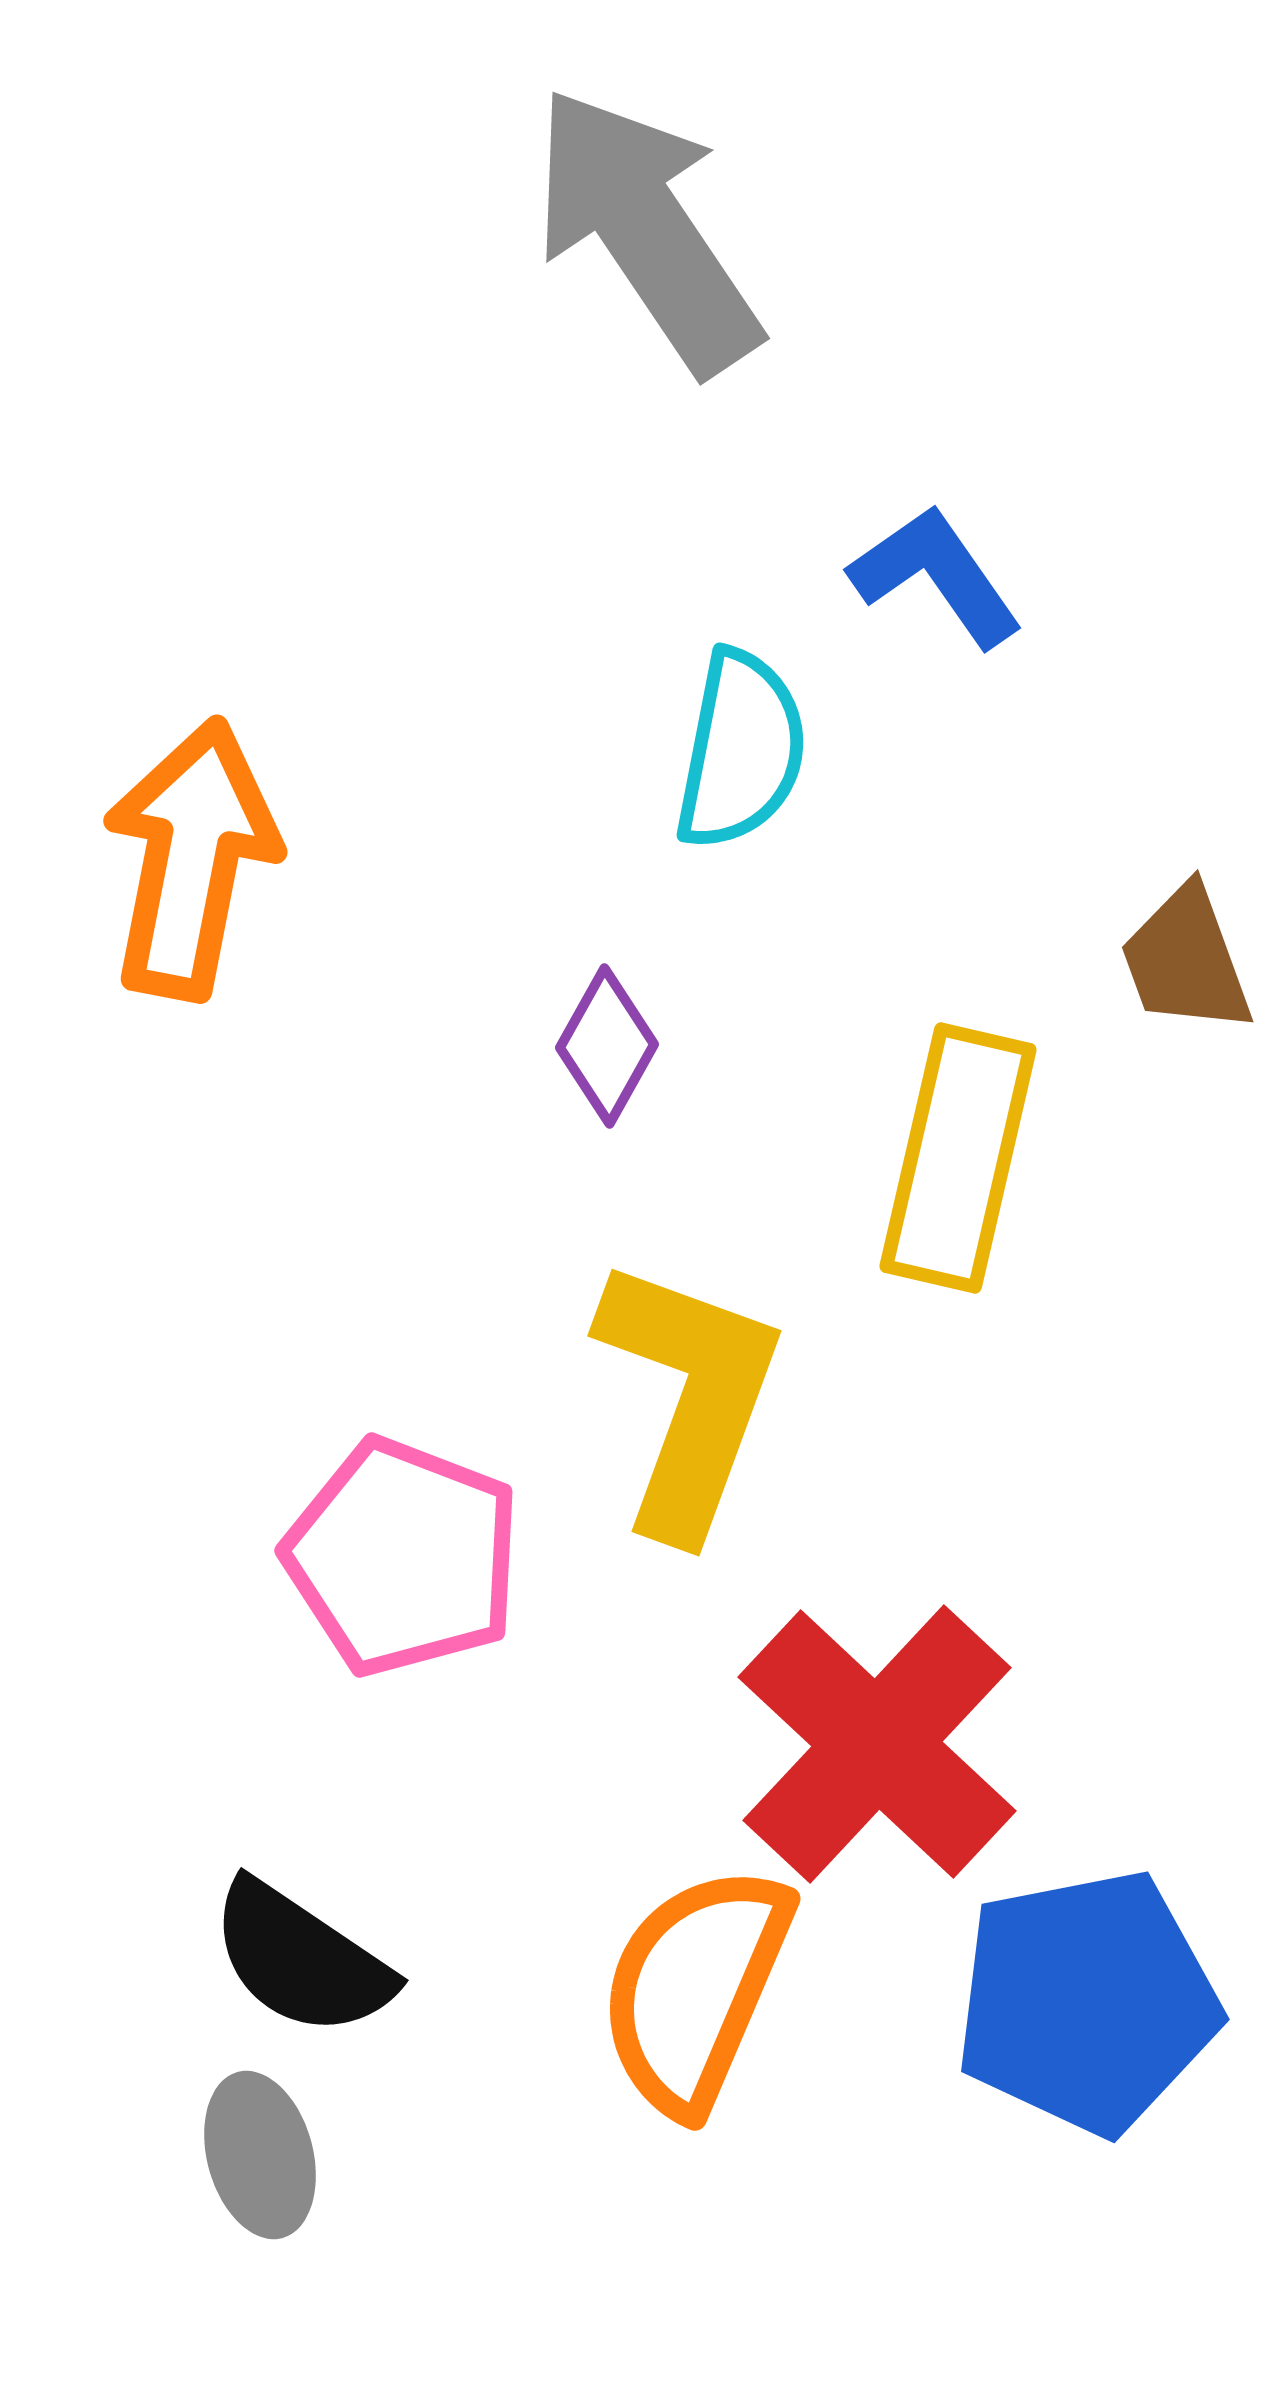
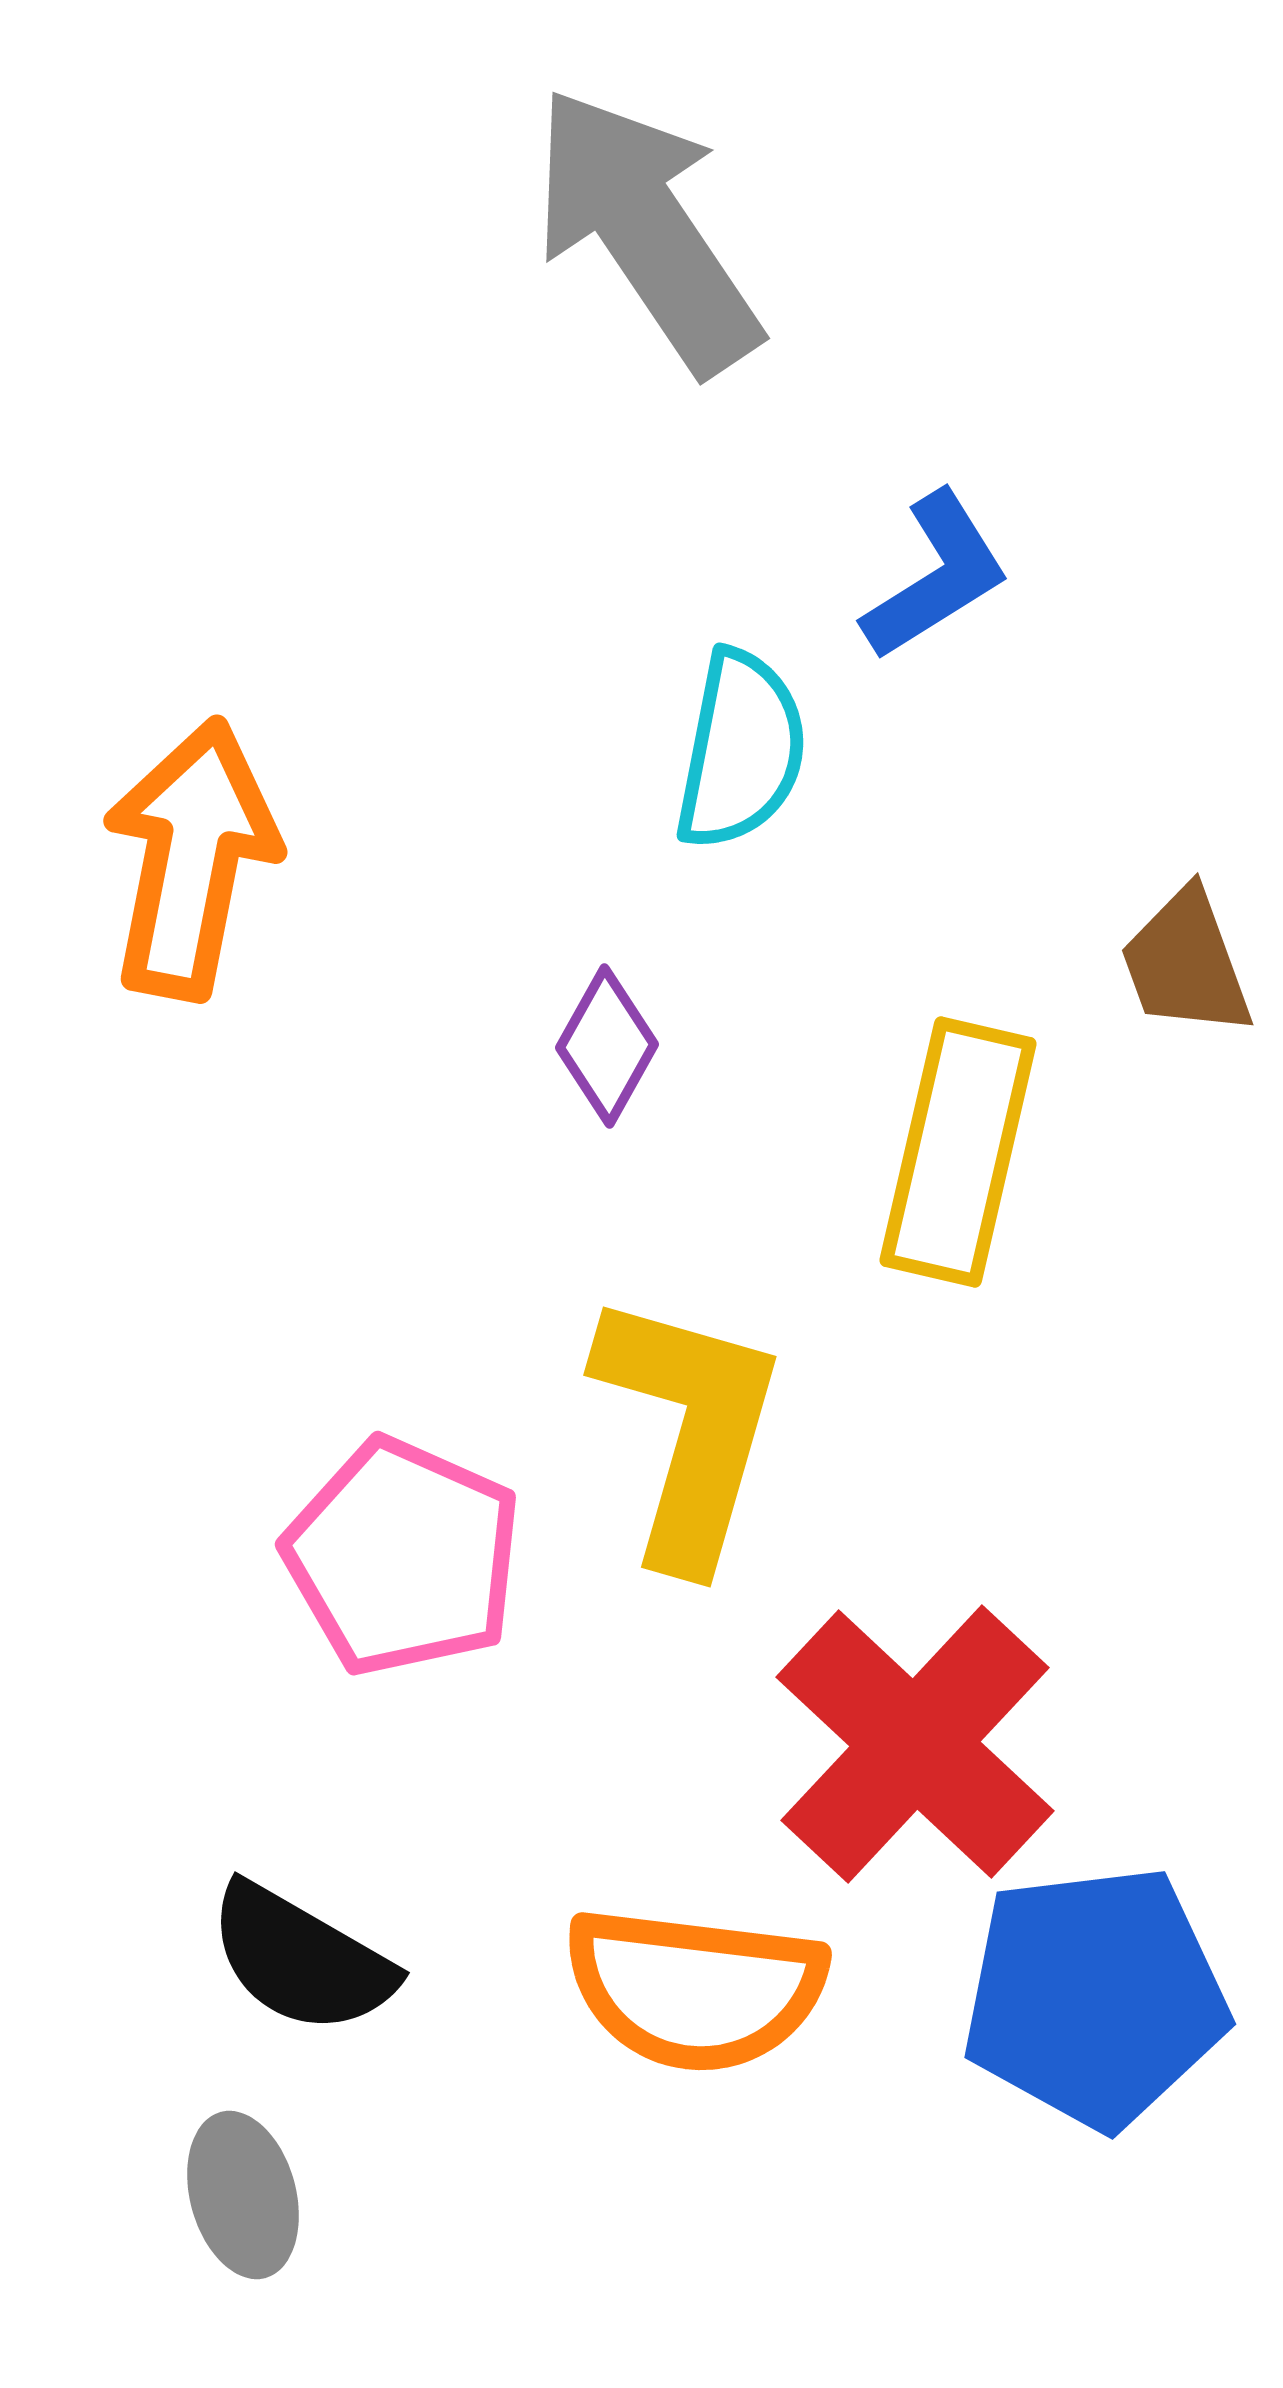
blue L-shape: rotated 93 degrees clockwise
brown trapezoid: moved 3 px down
yellow rectangle: moved 6 px up
yellow L-shape: moved 32 px down; rotated 4 degrees counterclockwise
pink pentagon: rotated 3 degrees clockwise
red cross: moved 38 px right
black semicircle: rotated 4 degrees counterclockwise
orange semicircle: rotated 106 degrees counterclockwise
blue pentagon: moved 8 px right, 5 px up; rotated 4 degrees clockwise
gray ellipse: moved 17 px left, 40 px down
